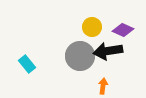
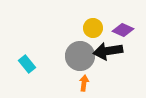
yellow circle: moved 1 px right, 1 px down
orange arrow: moved 19 px left, 3 px up
